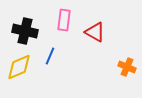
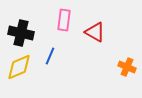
black cross: moved 4 px left, 2 px down
